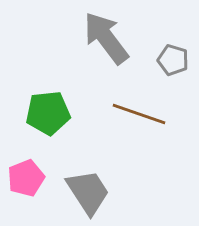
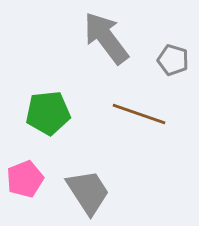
pink pentagon: moved 1 px left, 1 px down
